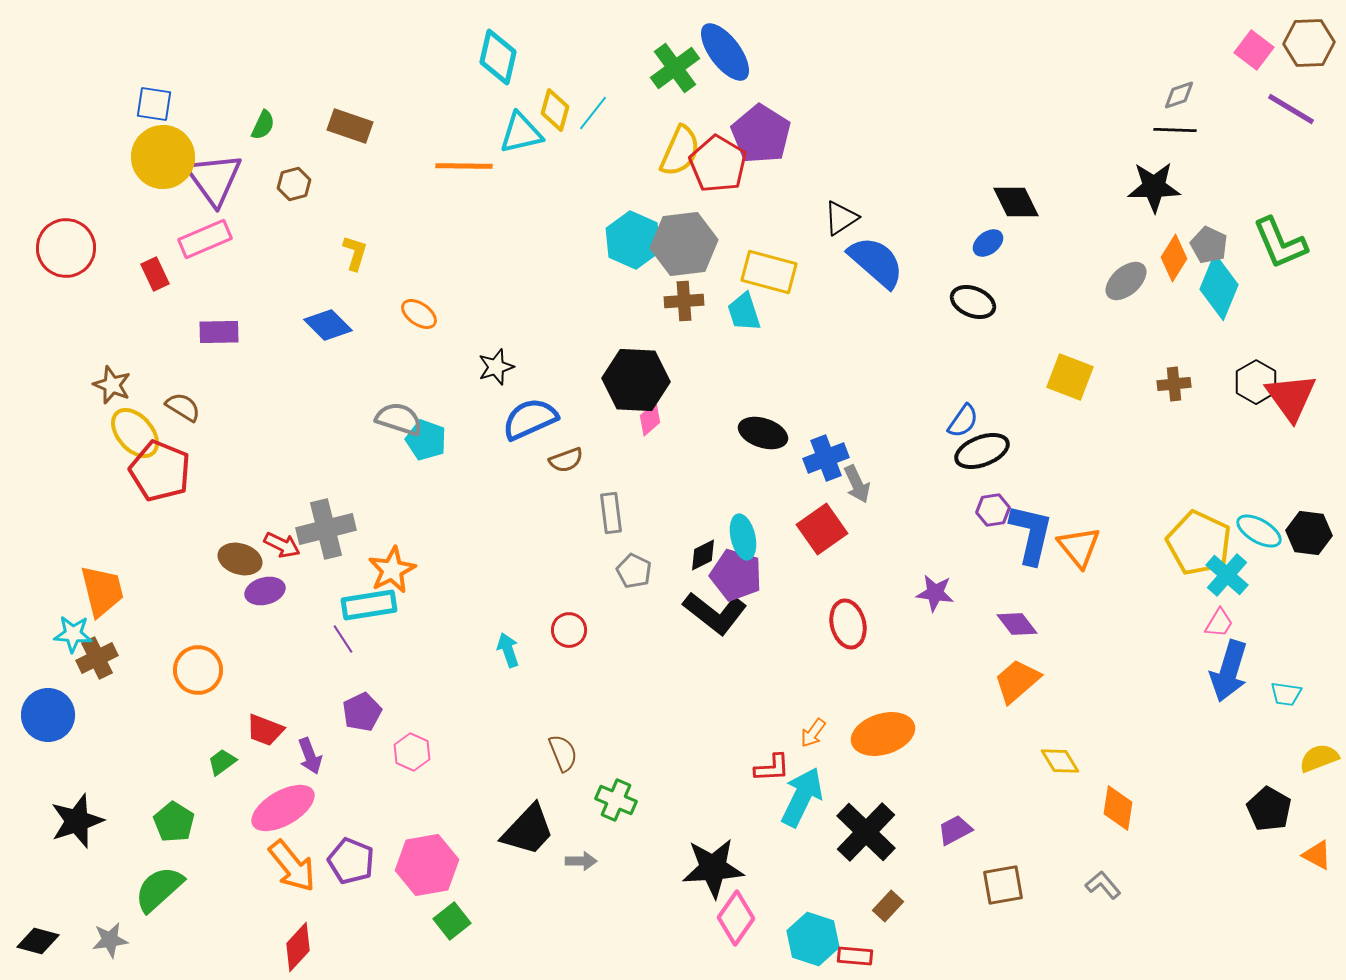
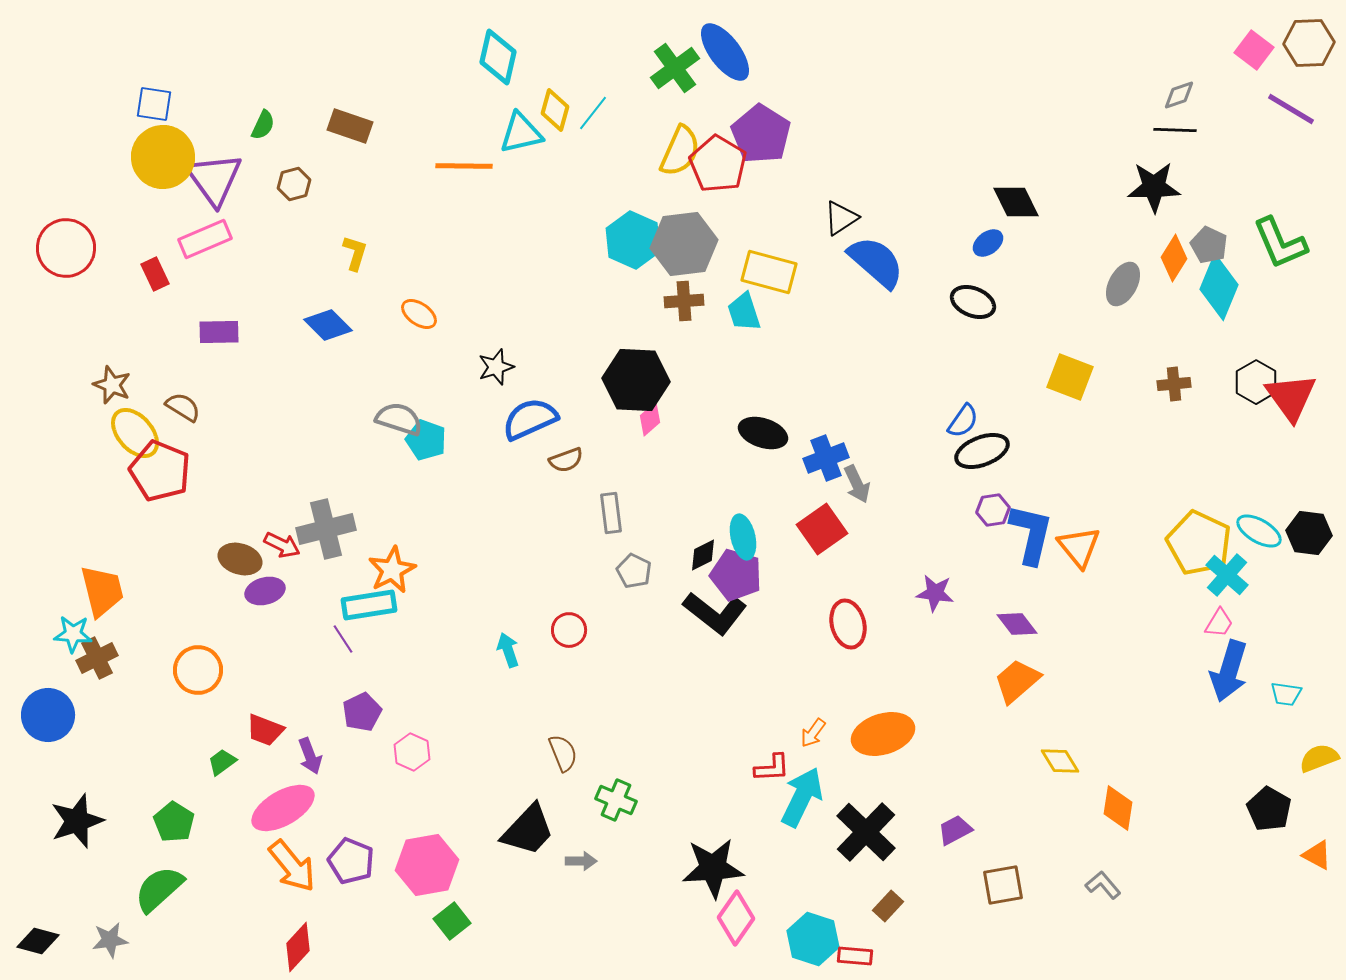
gray ellipse at (1126, 281): moved 3 px left, 3 px down; rotated 21 degrees counterclockwise
